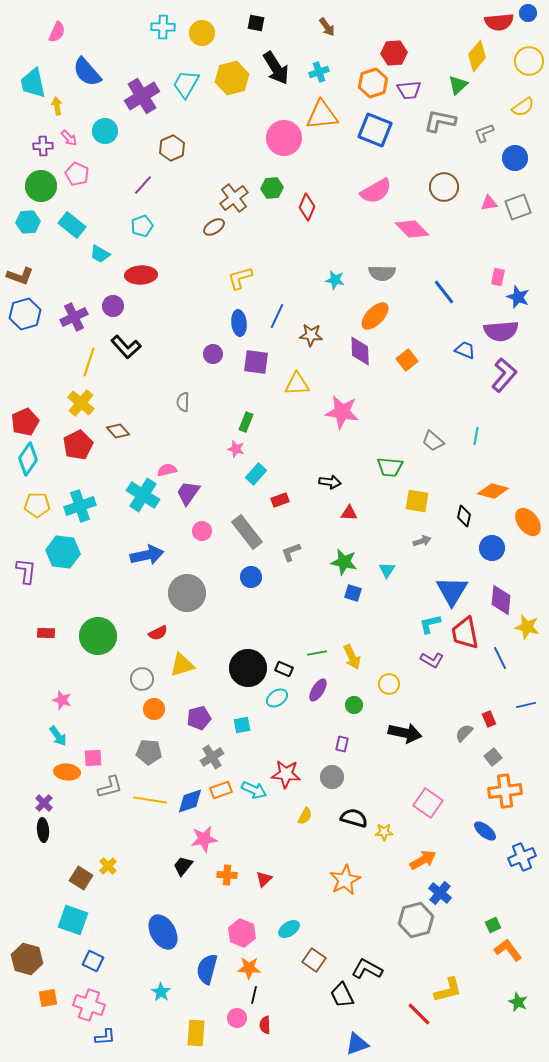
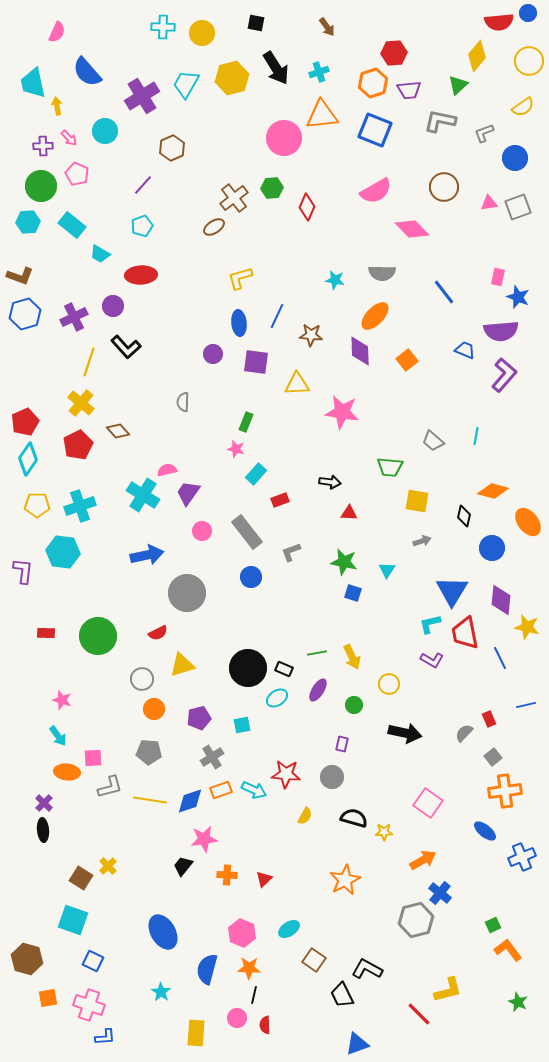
purple L-shape at (26, 571): moved 3 px left
